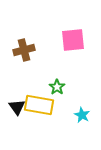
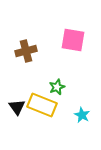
pink square: rotated 15 degrees clockwise
brown cross: moved 2 px right, 1 px down
green star: rotated 14 degrees clockwise
yellow rectangle: moved 3 px right; rotated 12 degrees clockwise
